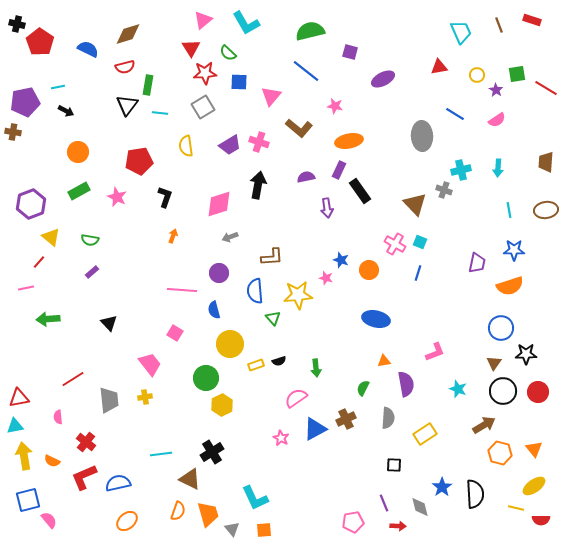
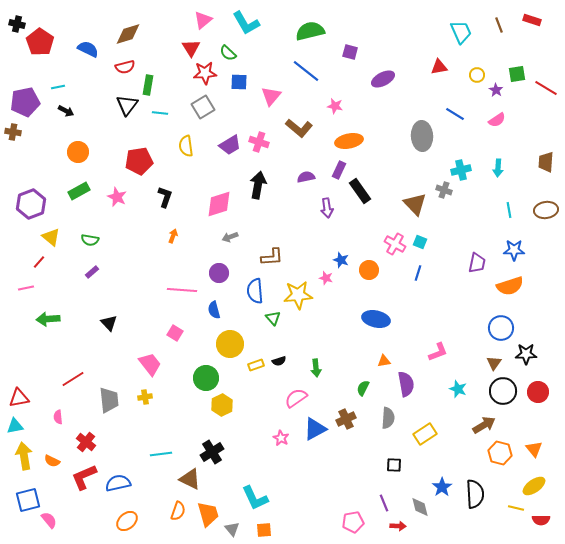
pink L-shape at (435, 352): moved 3 px right
